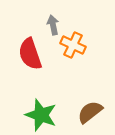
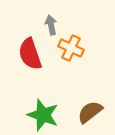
gray arrow: moved 2 px left
orange cross: moved 2 px left, 3 px down
green star: moved 2 px right
